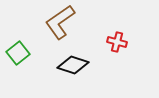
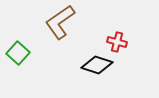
green square: rotated 10 degrees counterclockwise
black diamond: moved 24 px right
